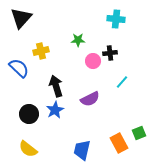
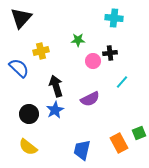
cyan cross: moved 2 px left, 1 px up
yellow semicircle: moved 2 px up
